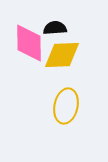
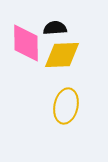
pink diamond: moved 3 px left
